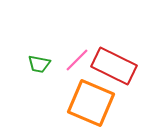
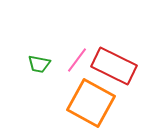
pink line: rotated 8 degrees counterclockwise
orange square: rotated 6 degrees clockwise
